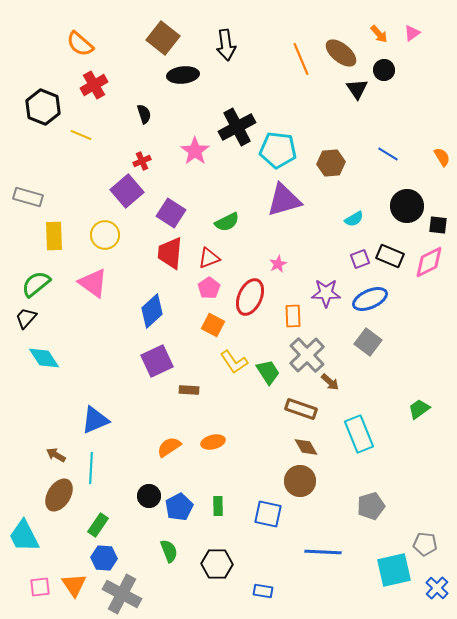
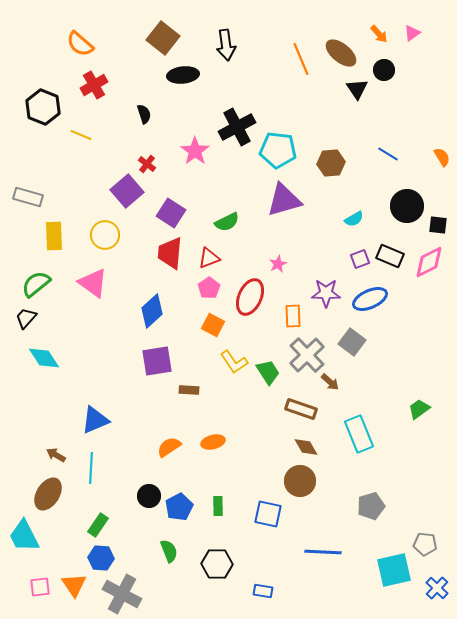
red cross at (142, 161): moved 5 px right, 3 px down; rotated 30 degrees counterclockwise
gray square at (368, 342): moved 16 px left
purple square at (157, 361): rotated 16 degrees clockwise
brown ellipse at (59, 495): moved 11 px left, 1 px up
blue hexagon at (104, 558): moved 3 px left
